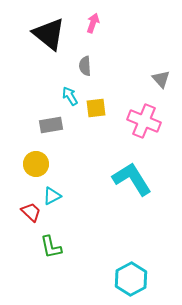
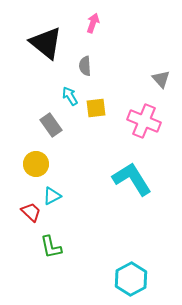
black triangle: moved 3 px left, 9 px down
gray rectangle: rotated 65 degrees clockwise
